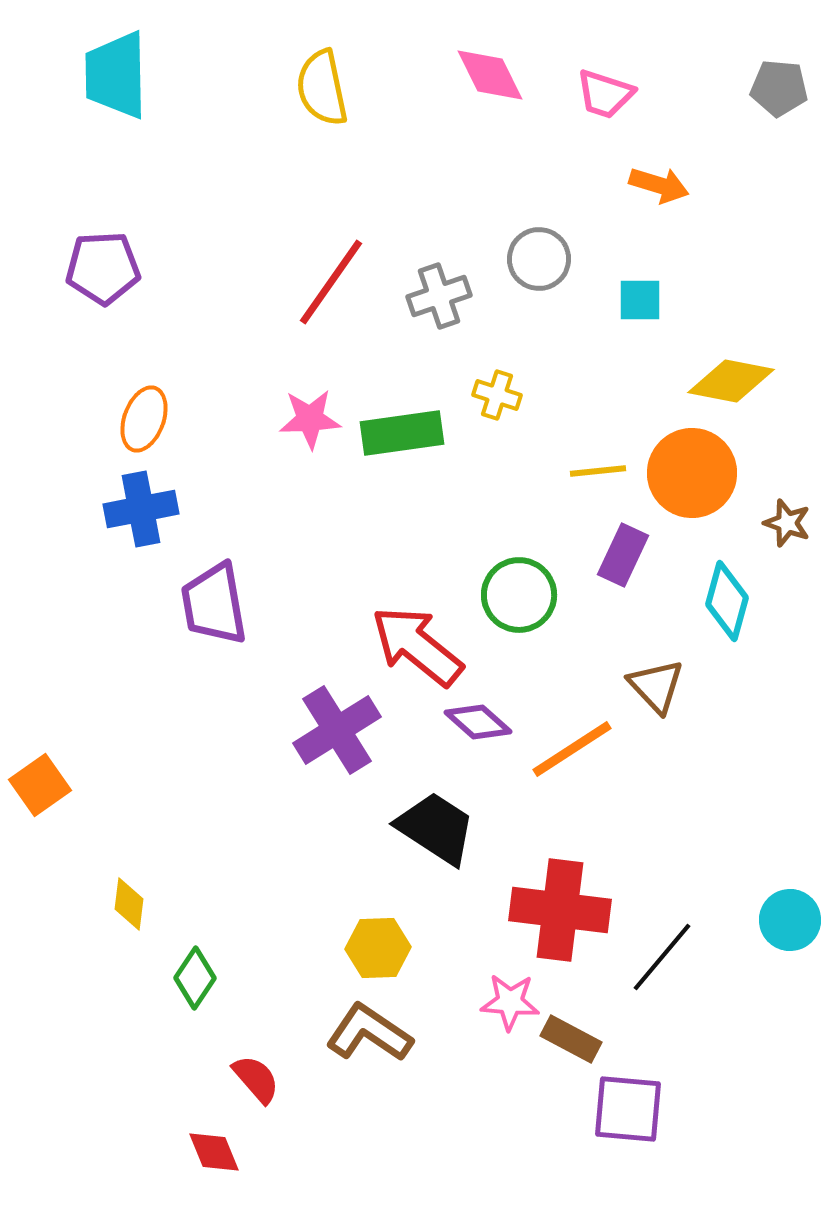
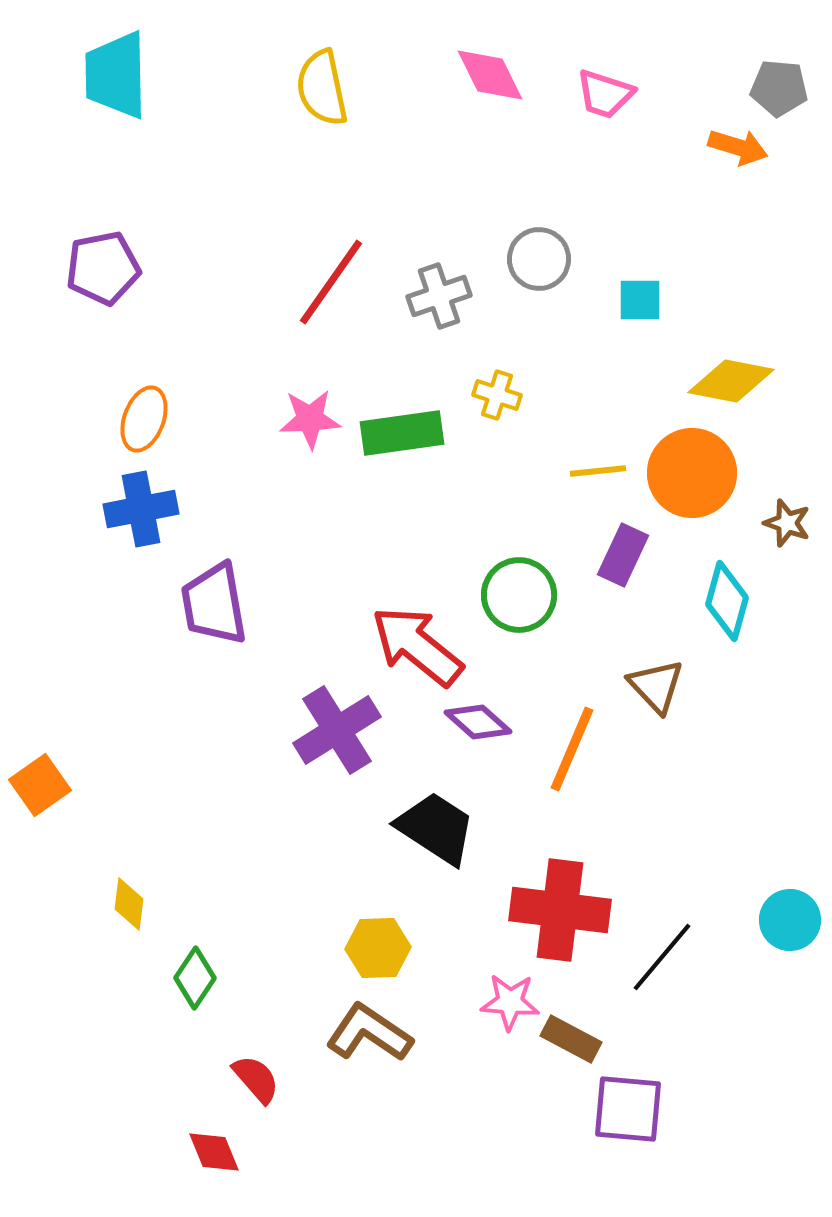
orange arrow at (659, 185): moved 79 px right, 38 px up
purple pentagon at (103, 268): rotated 8 degrees counterclockwise
orange line at (572, 749): rotated 34 degrees counterclockwise
